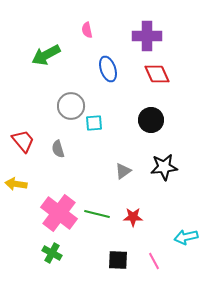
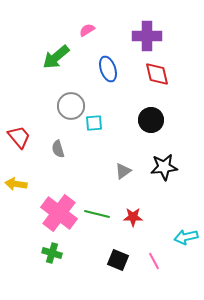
pink semicircle: rotated 70 degrees clockwise
green arrow: moved 10 px right, 2 px down; rotated 12 degrees counterclockwise
red diamond: rotated 12 degrees clockwise
red trapezoid: moved 4 px left, 4 px up
green cross: rotated 12 degrees counterclockwise
black square: rotated 20 degrees clockwise
